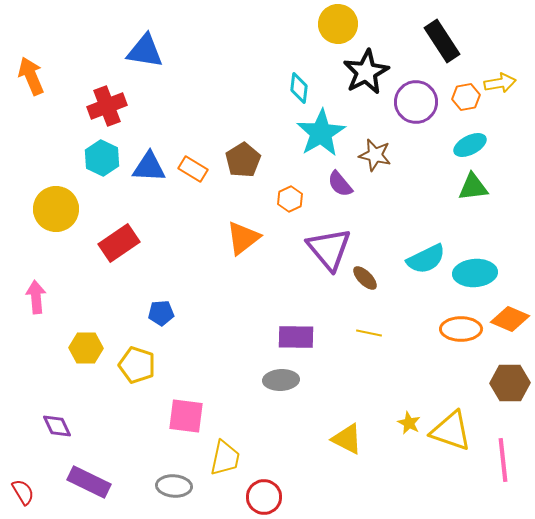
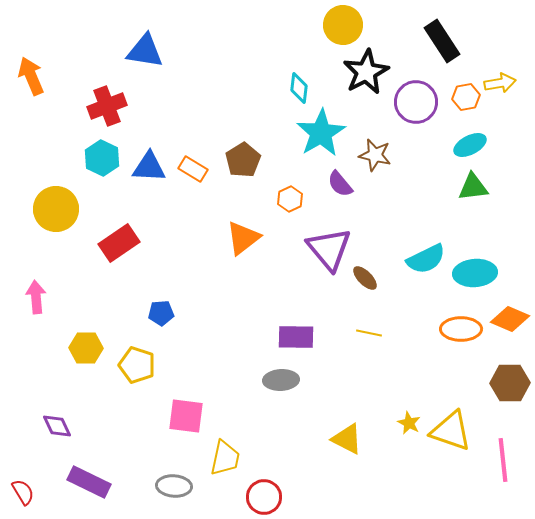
yellow circle at (338, 24): moved 5 px right, 1 px down
